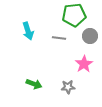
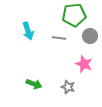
pink star: rotated 18 degrees counterclockwise
gray star: rotated 24 degrees clockwise
